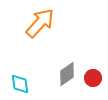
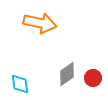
orange arrow: rotated 60 degrees clockwise
